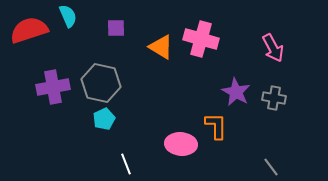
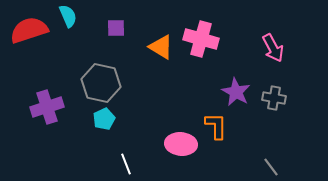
purple cross: moved 6 px left, 20 px down; rotated 8 degrees counterclockwise
